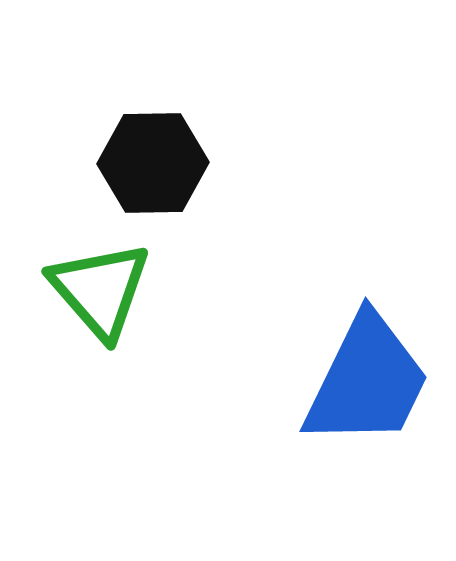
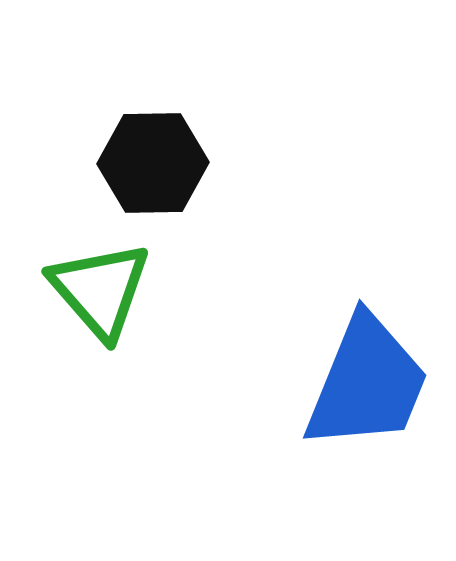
blue trapezoid: moved 2 px down; rotated 4 degrees counterclockwise
